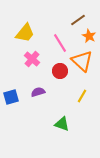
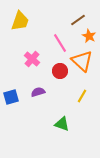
yellow trapezoid: moved 5 px left, 12 px up; rotated 20 degrees counterclockwise
